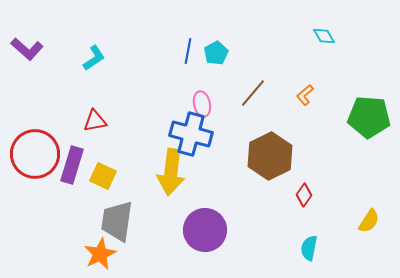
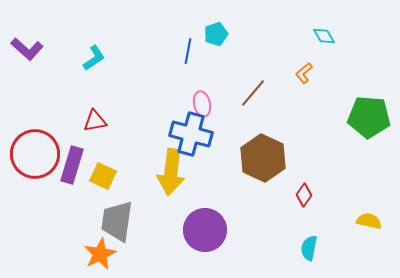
cyan pentagon: moved 19 px up; rotated 10 degrees clockwise
orange L-shape: moved 1 px left, 22 px up
brown hexagon: moved 7 px left, 2 px down; rotated 9 degrees counterclockwise
yellow semicircle: rotated 110 degrees counterclockwise
